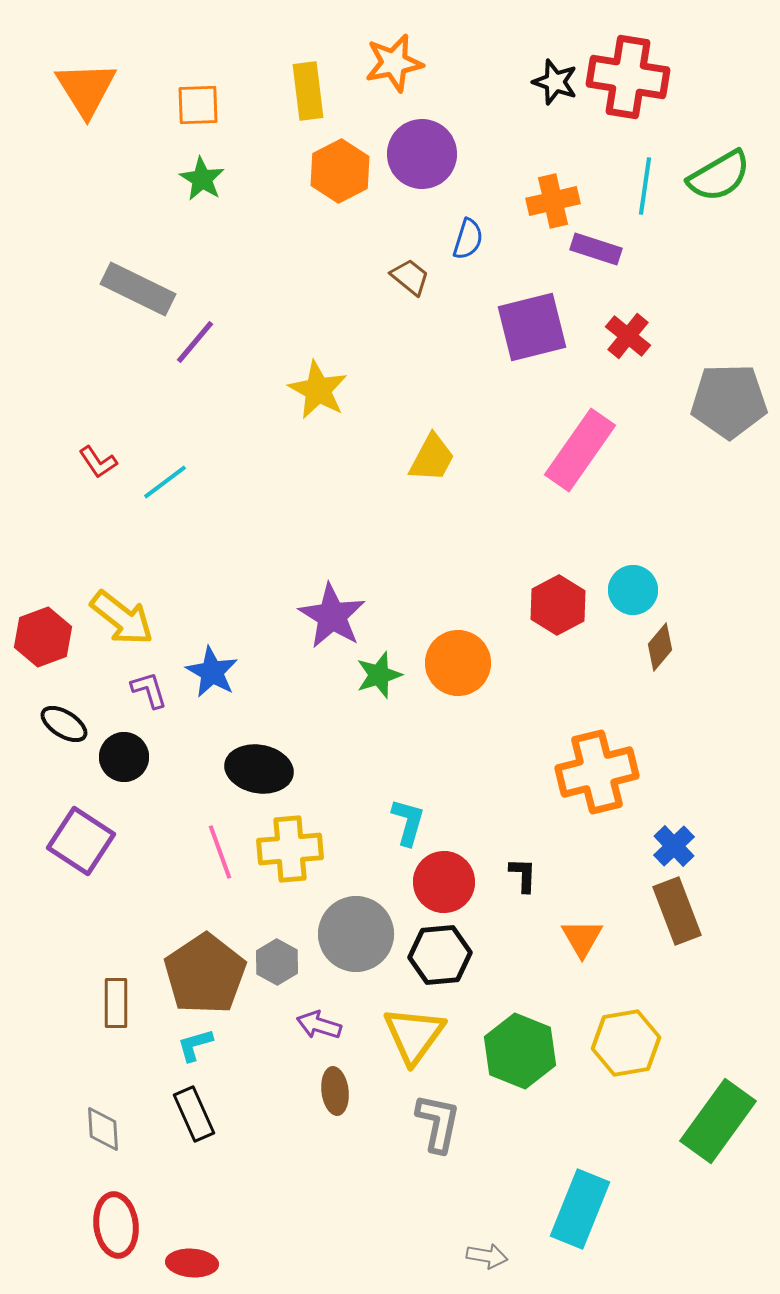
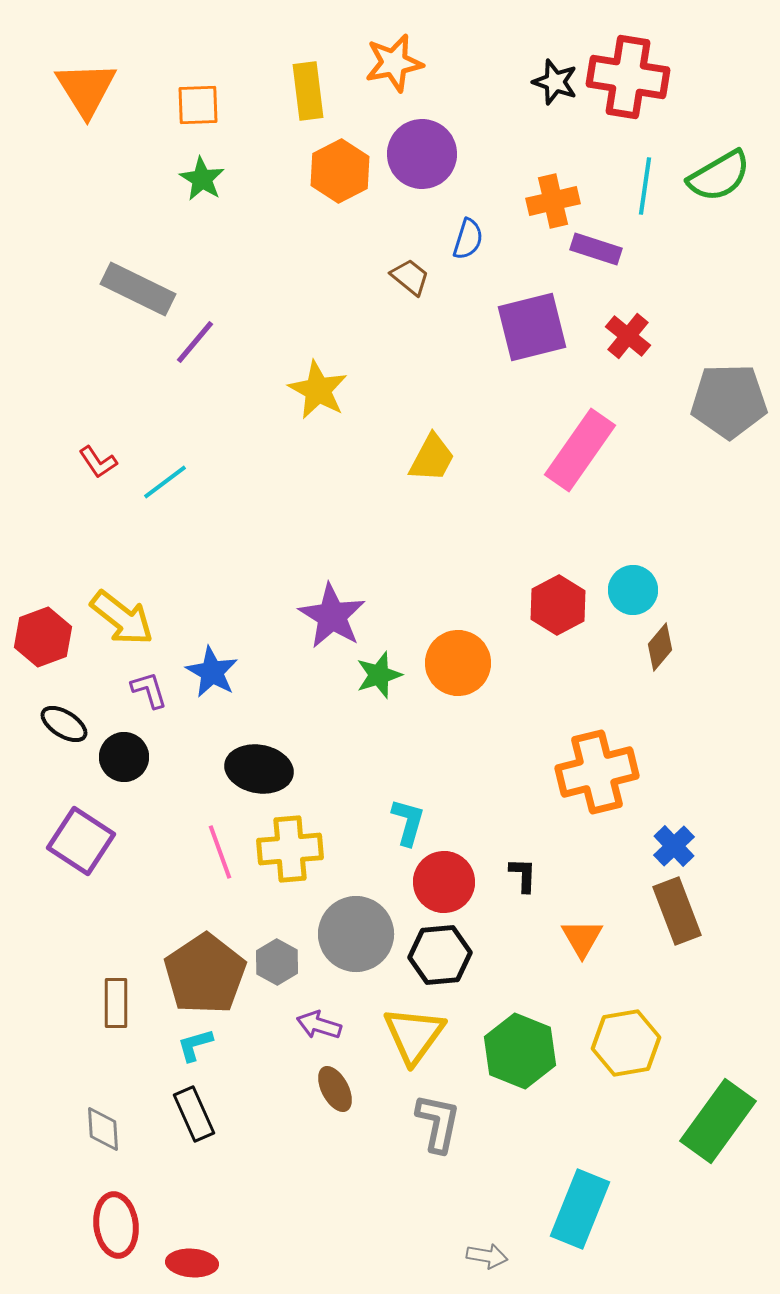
brown ellipse at (335, 1091): moved 2 px up; rotated 21 degrees counterclockwise
